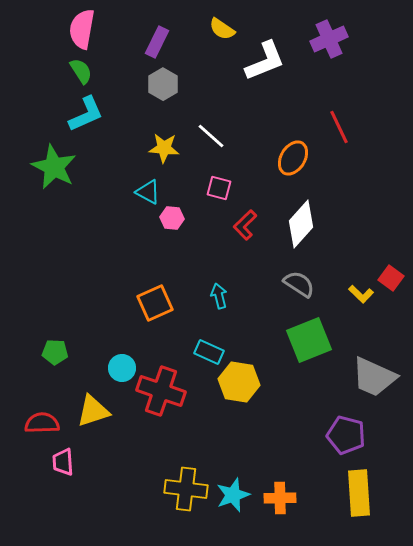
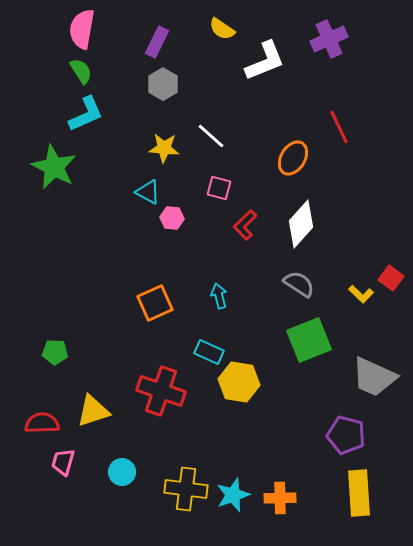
cyan circle: moved 104 px down
pink trapezoid: rotated 20 degrees clockwise
